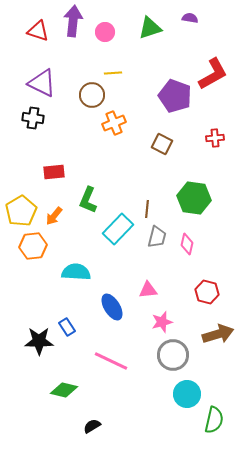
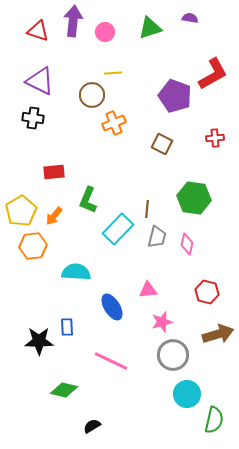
purple triangle: moved 2 px left, 2 px up
blue rectangle: rotated 30 degrees clockwise
